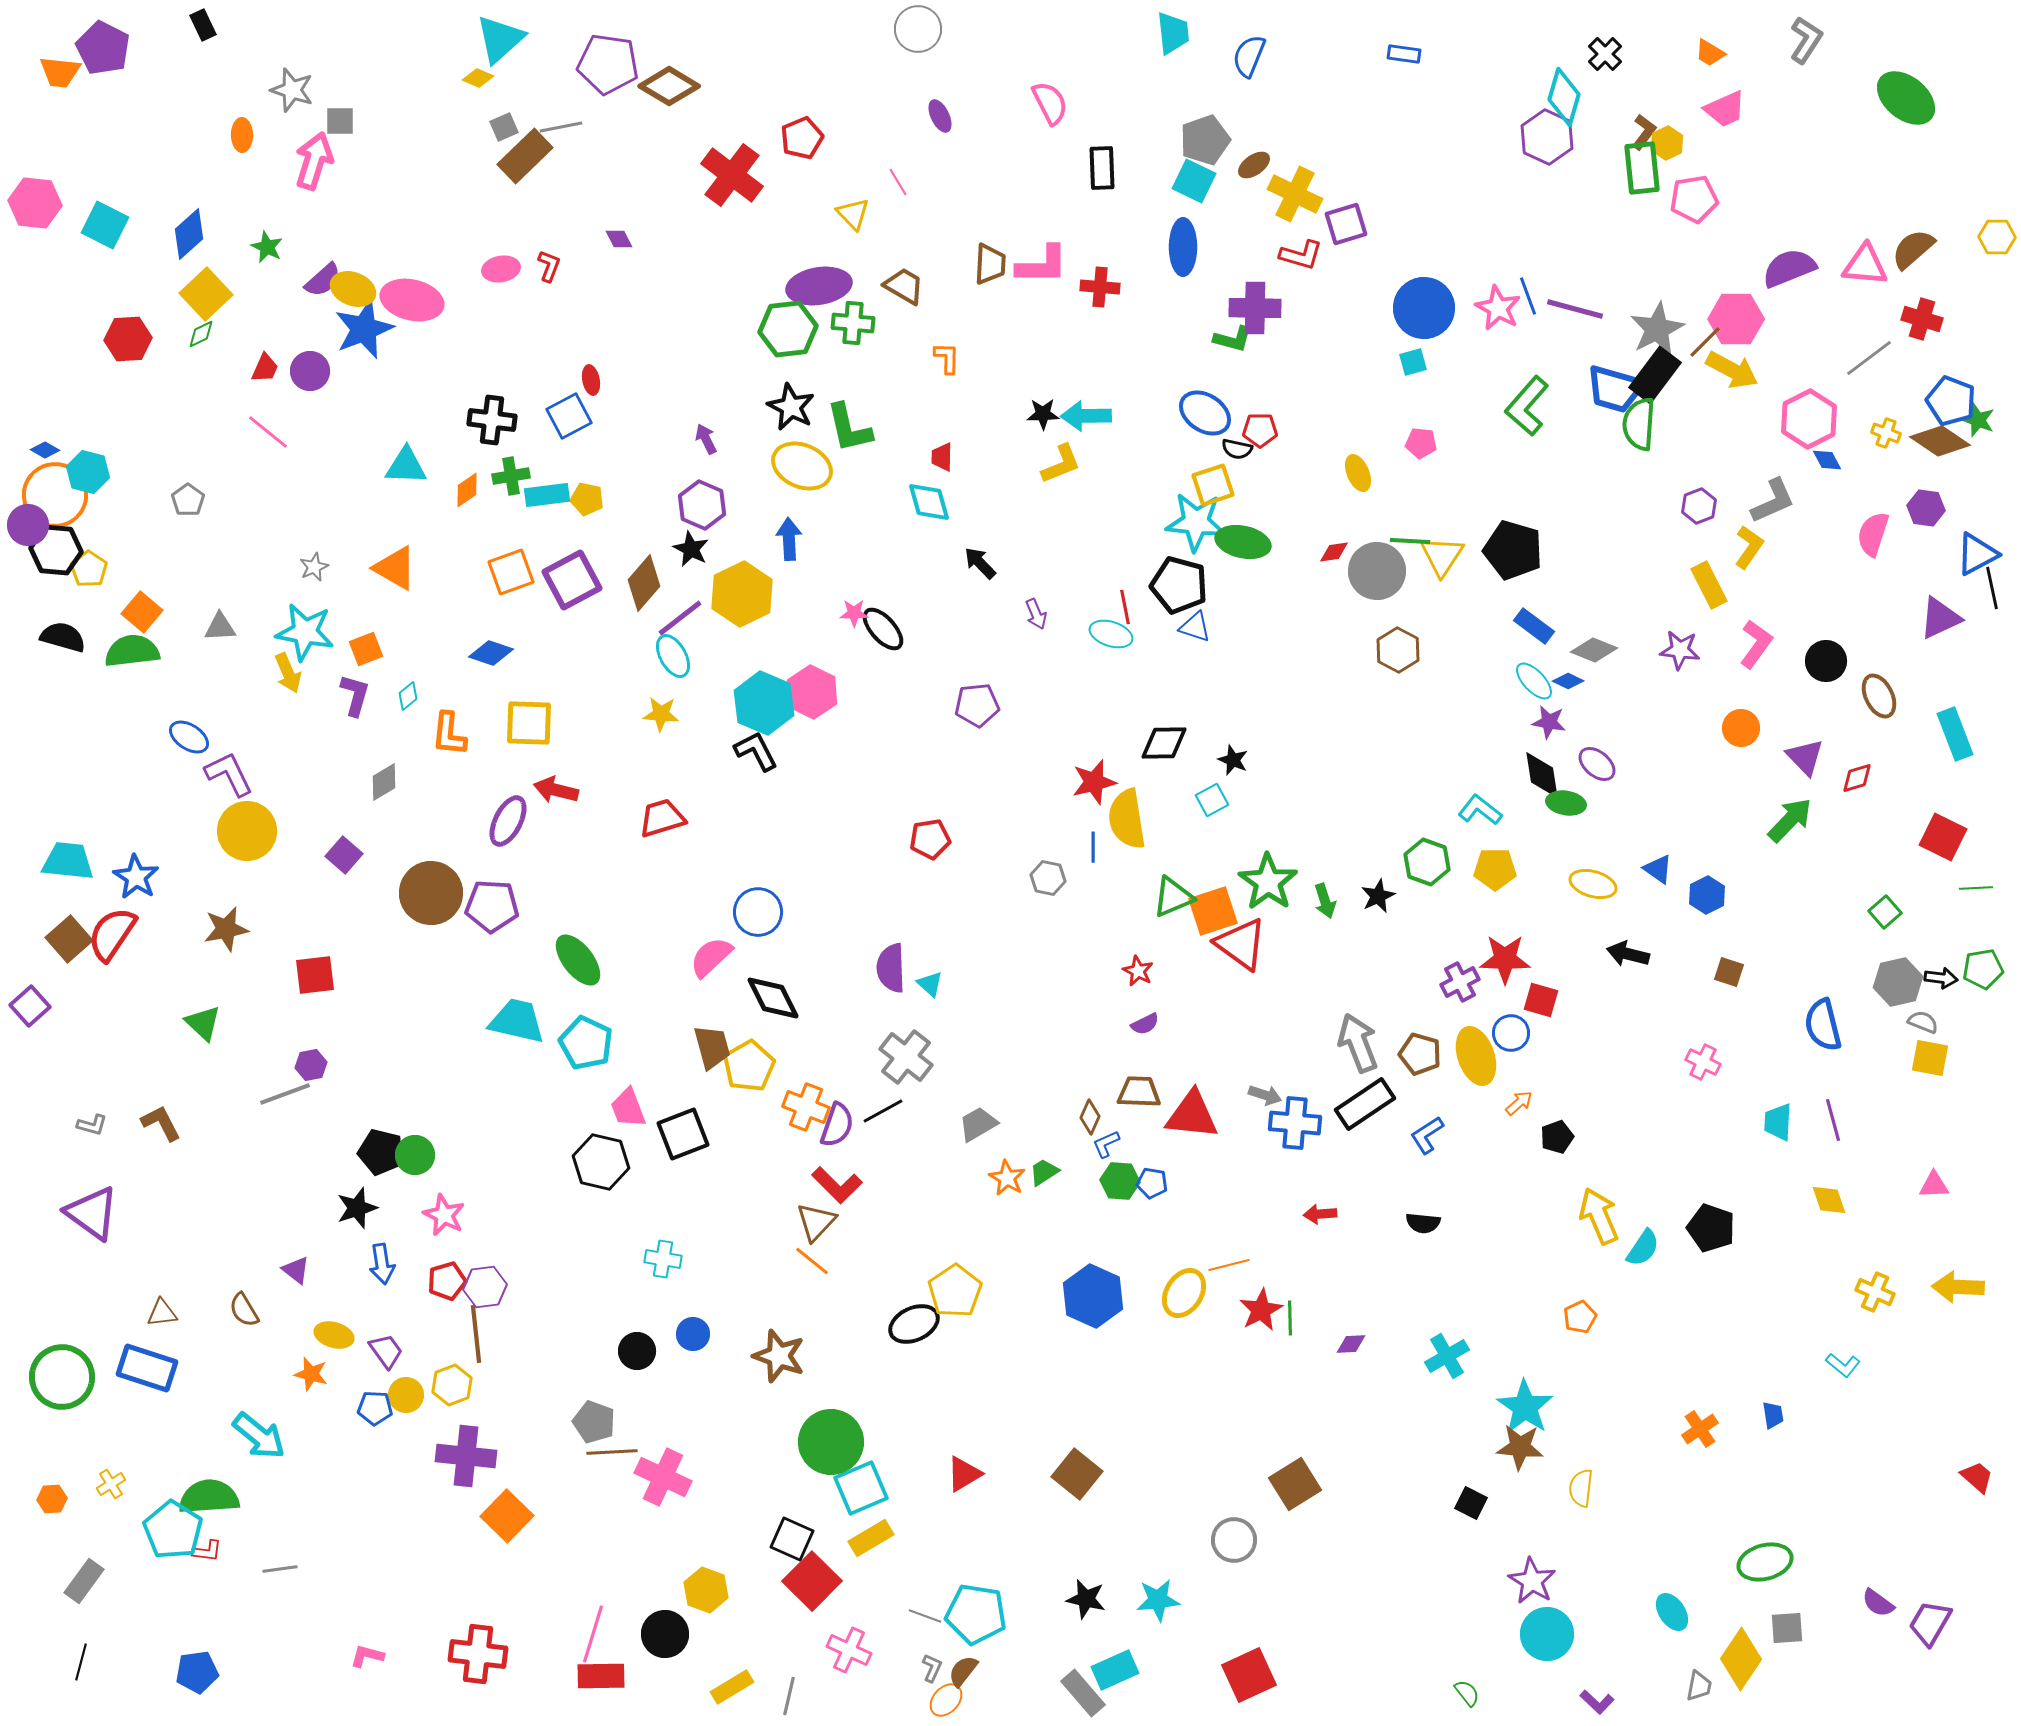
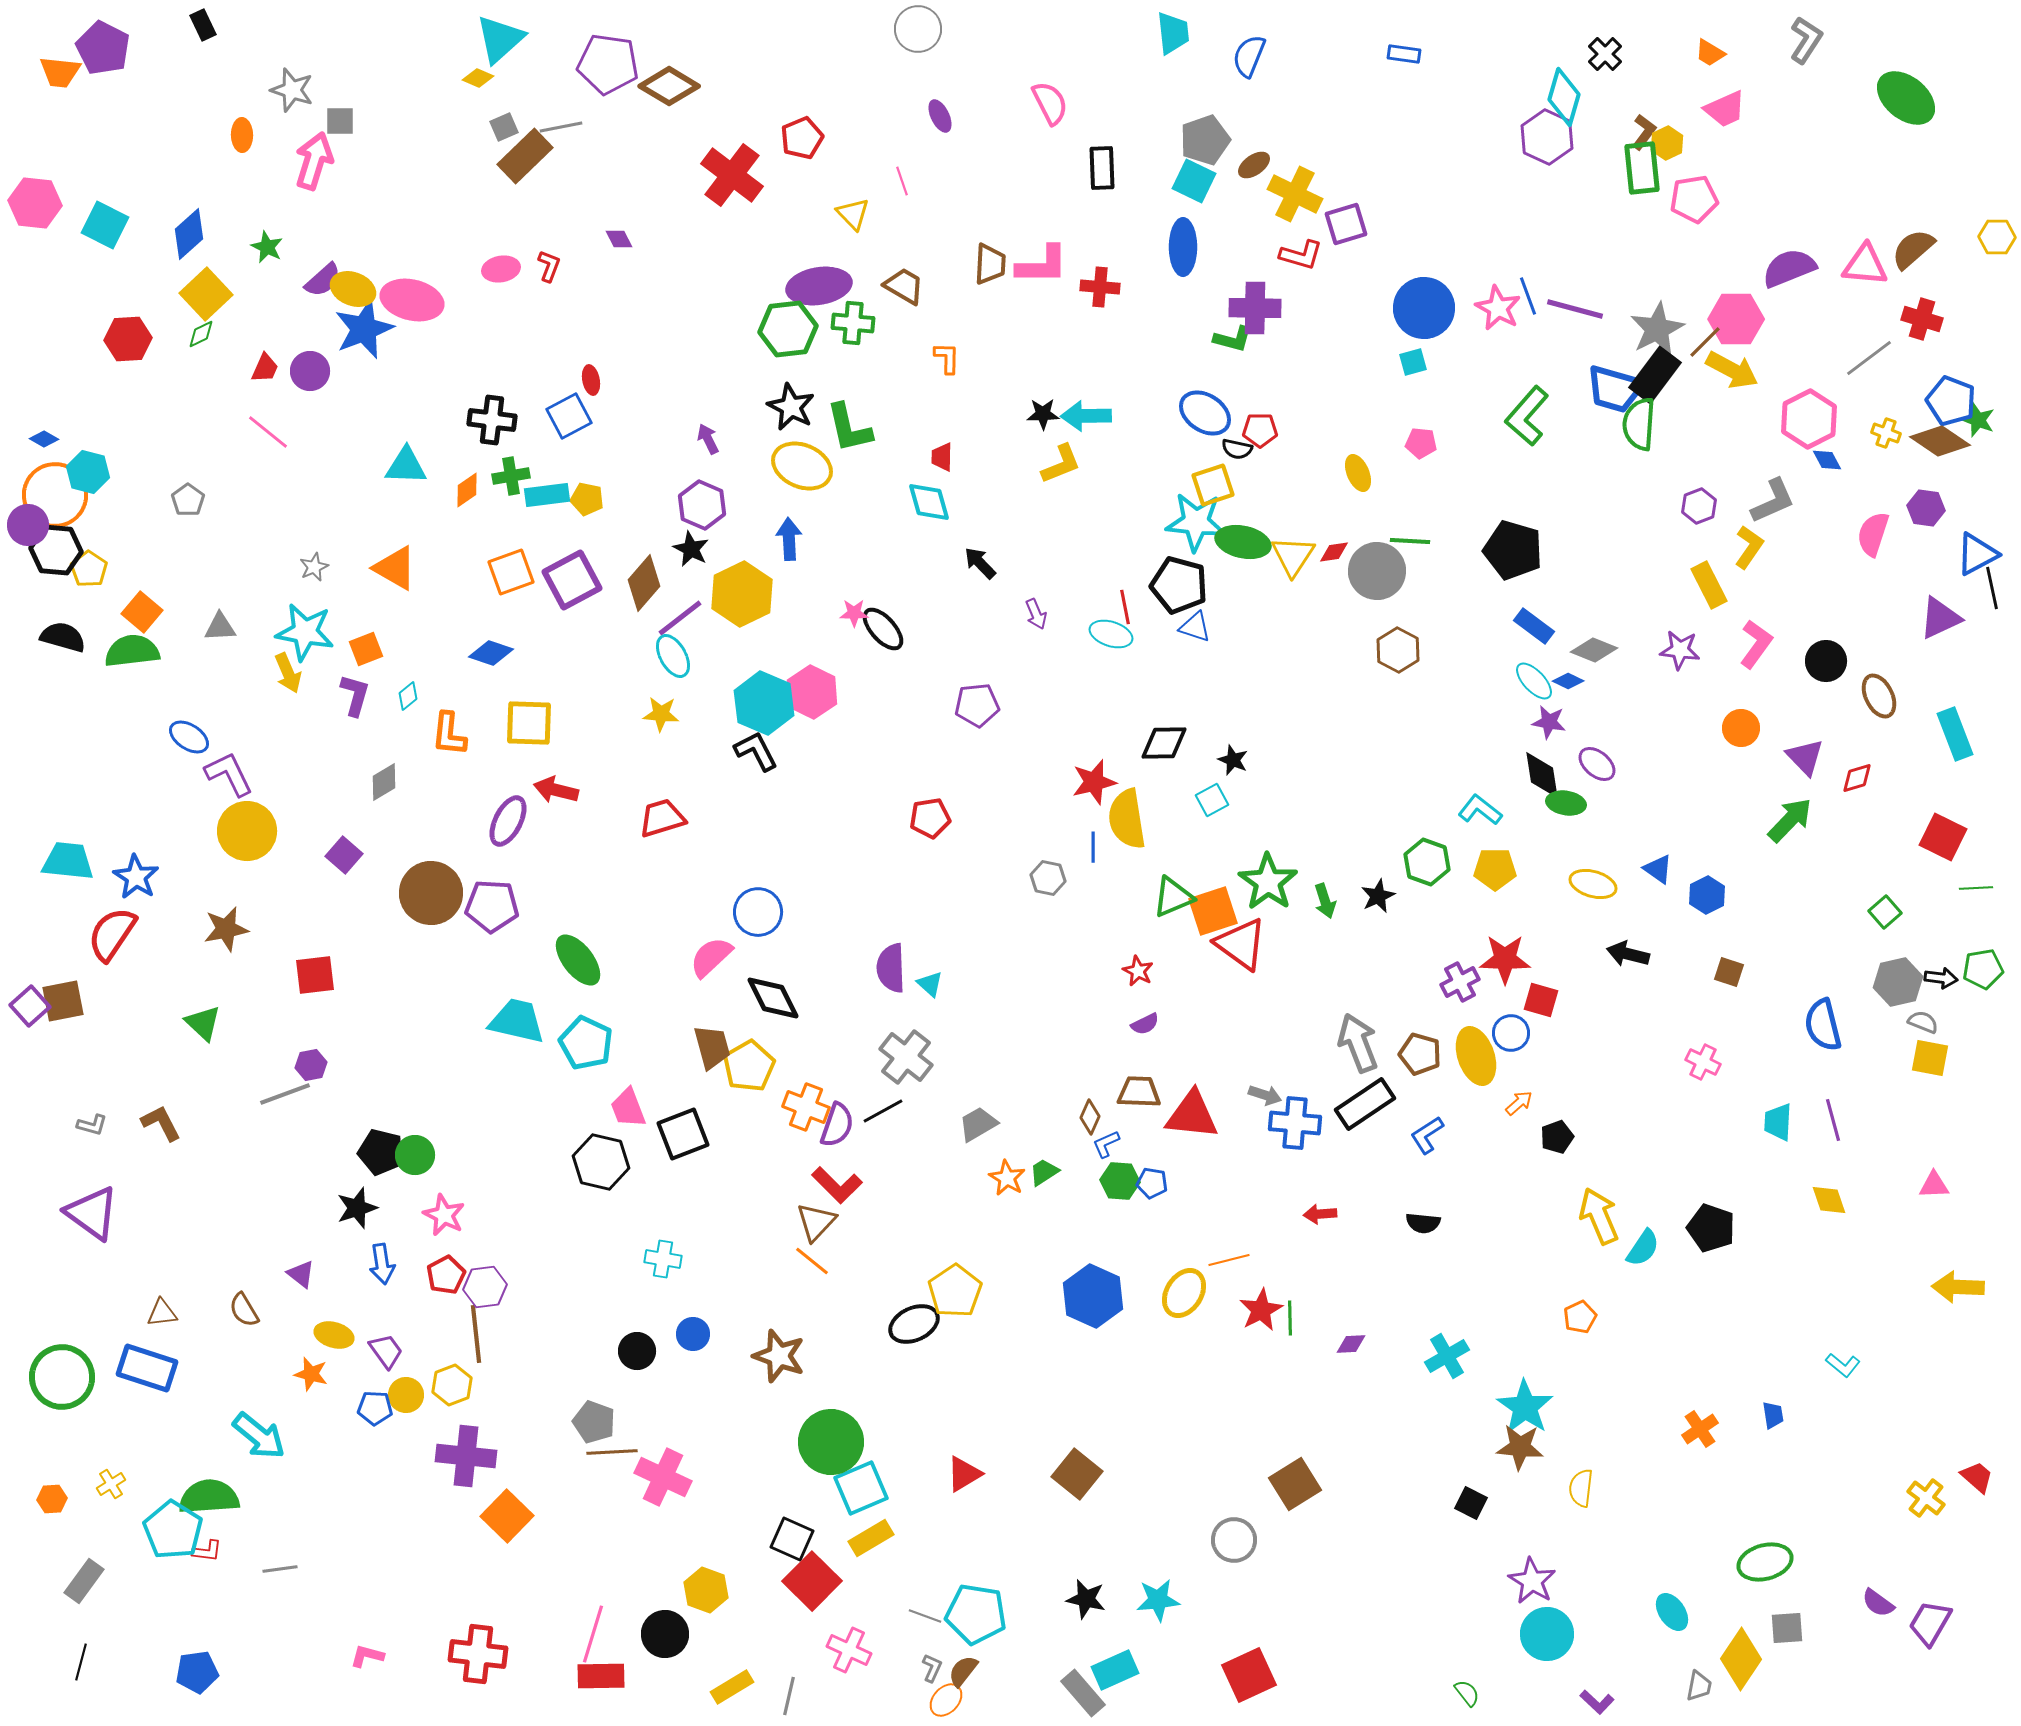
pink line at (898, 182): moved 4 px right, 1 px up; rotated 12 degrees clockwise
green L-shape at (1527, 406): moved 10 px down
purple arrow at (706, 439): moved 2 px right
blue diamond at (45, 450): moved 1 px left, 11 px up
yellow triangle at (1442, 556): moved 149 px left
red pentagon at (930, 839): moved 21 px up
brown square at (69, 939): moved 6 px left, 62 px down; rotated 30 degrees clockwise
orange line at (1229, 1265): moved 5 px up
purple triangle at (296, 1270): moved 5 px right, 4 px down
red pentagon at (447, 1281): moved 1 px left, 6 px up; rotated 12 degrees counterclockwise
yellow cross at (1875, 1292): moved 51 px right, 206 px down; rotated 15 degrees clockwise
